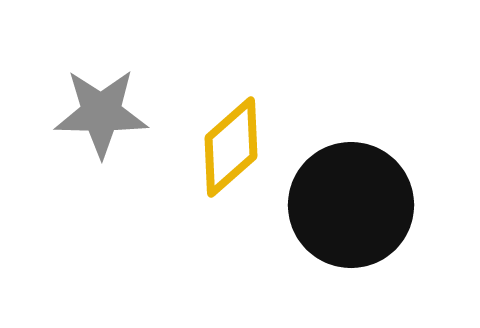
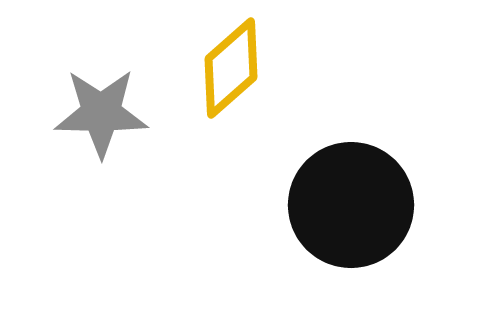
yellow diamond: moved 79 px up
